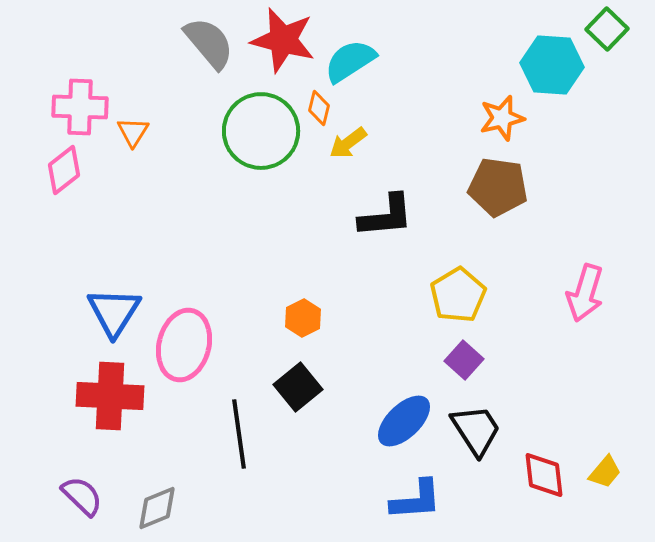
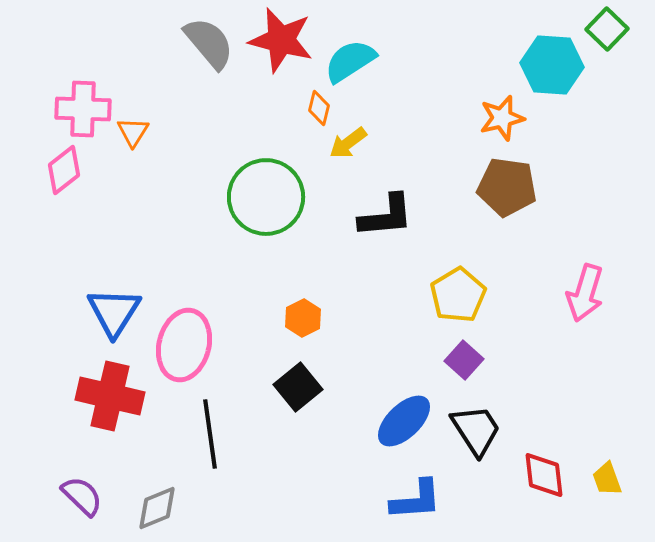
red star: moved 2 px left
pink cross: moved 3 px right, 2 px down
green circle: moved 5 px right, 66 px down
brown pentagon: moved 9 px right
red cross: rotated 10 degrees clockwise
black line: moved 29 px left
yellow trapezoid: moved 2 px right, 7 px down; rotated 120 degrees clockwise
